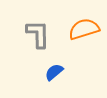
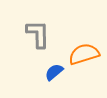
orange semicircle: moved 25 px down
